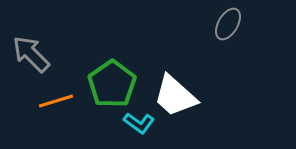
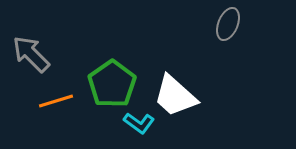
gray ellipse: rotated 8 degrees counterclockwise
